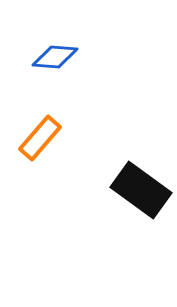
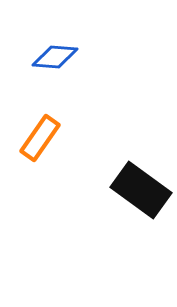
orange rectangle: rotated 6 degrees counterclockwise
